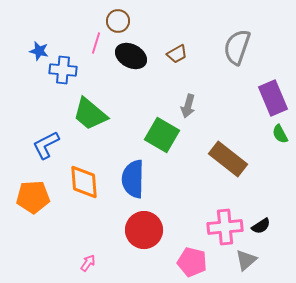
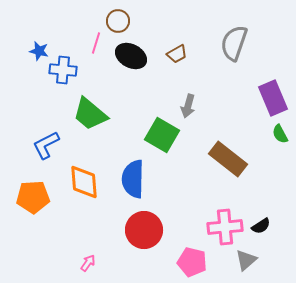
gray semicircle: moved 3 px left, 4 px up
